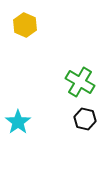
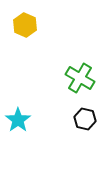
green cross: moved 4 px up
cyan star: moved 2 px up
